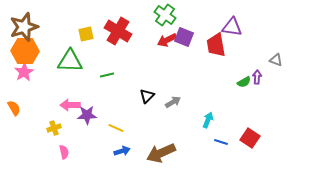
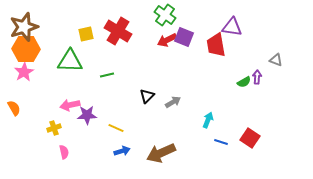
orange hexagon: moved 1 px right, 2 px up
pink arrow: rotated 12 degrees counterclockwise
